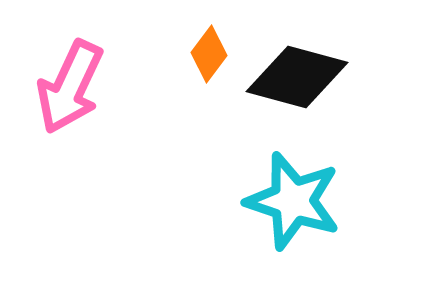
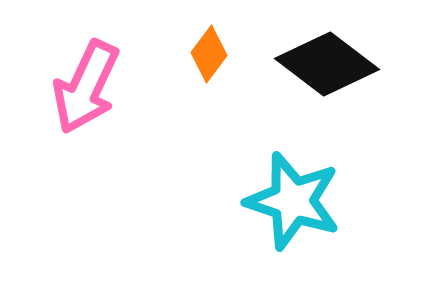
black diamond: moved 30 px right, 13 px up; rotated 22 degrees clockwise
pink arrow: moved 16 px right
